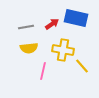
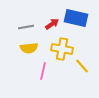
yellow cross: moved 1 px left, 1 px up
